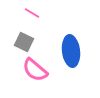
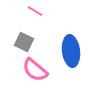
pink line: moved 3 px right, 2 px up
